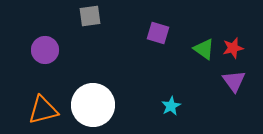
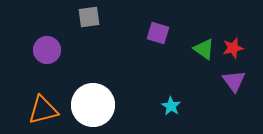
gray square: moved 1 px left, 1 px down
purple circle: moved 2 px right
cyan star: rotated 12 degrees counterclockwise
